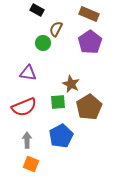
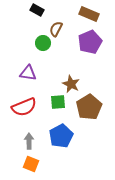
purple pentagon: rotated 10 degrees clockwise
gray arrow: moved 2 px right, 1 px down
